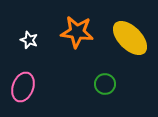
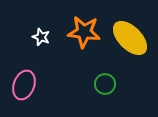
orange star: moved 7 px right
white star: moved 12 px right, 3 px up
pink ellipse: moved 1 px right, 2 px up
